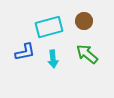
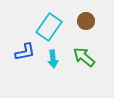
brown circle: moved 2 px right
cyan rectangle: rotated 40 degrees counterclockwise
green arrow: moved 3 px left, 3 px down
